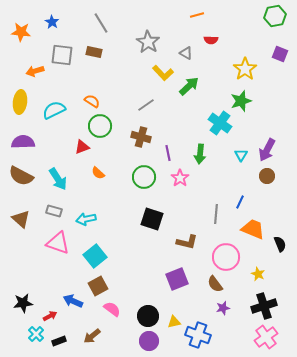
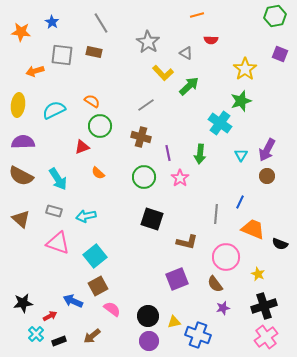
yellow ellipse at (20, 102): moved 2 px left, 3 px down
cyan arrow at (86, 219): moved 3 px up
black semicircle at (280, 244): rotated 133 degrees clockwise
